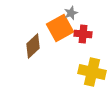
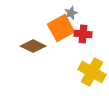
orange square: moved 1 px right
brown diamond: rotated 70 degrees clockwise
yellow cross: rotated 16 degrees clockwise
